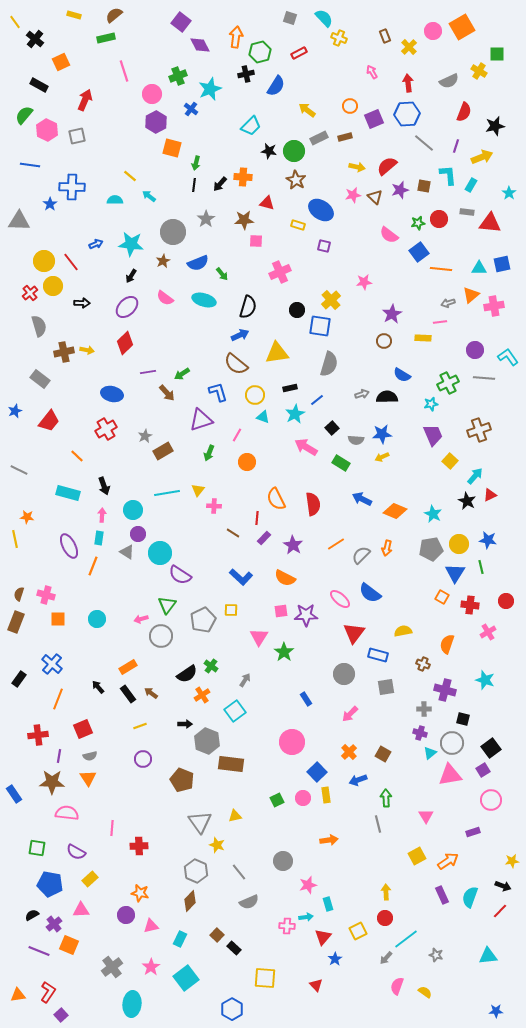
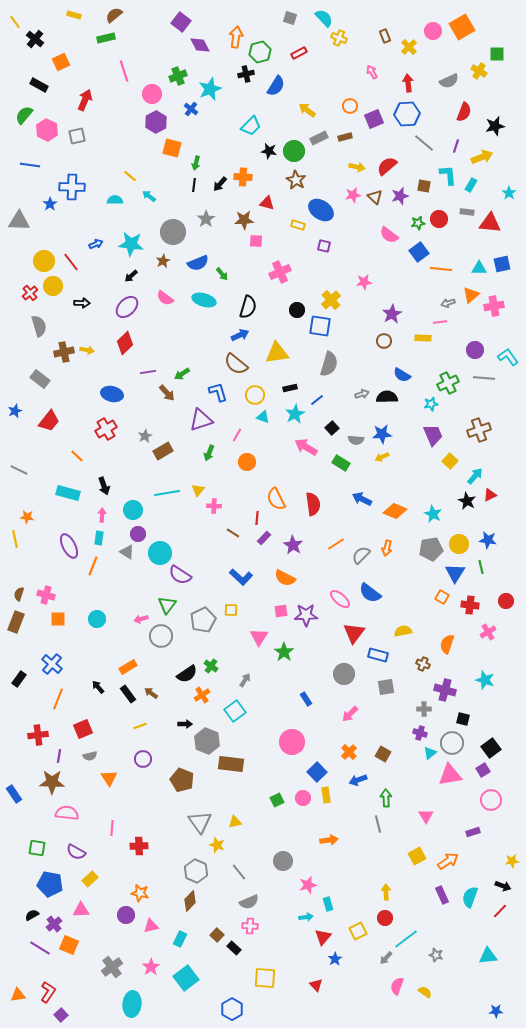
purple star at (400, 190): moved 6 px down
black arrow at (131, 276): rotated 16 degrees clockwise
orange triangle at (88, 778): moved 21 px right
yellow triangle at (235, 816): moved 6 px down
pink cross at (287, 926): moved 37 px left
purple line at (39, 951): moved 1 px right, 3 px up; rotated 10 degrees clockwise
